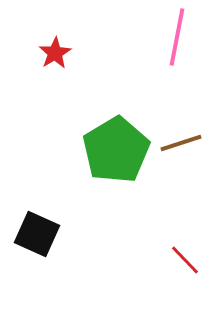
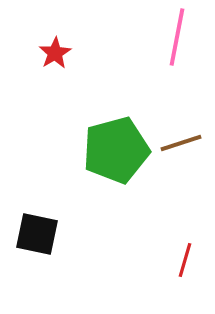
green pentagon: rotated 16 degrees clockwise
black square: rotated 12 degrees counterclockwise
red line: rotated 60 degrees clockwise
